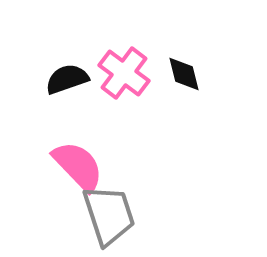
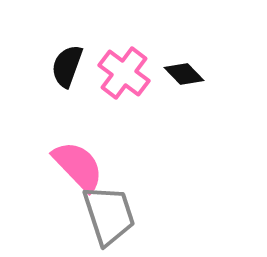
black diamond: rotated 30 degrees counterclockwise
black semicircle: moved 13 px up; rotated 51 degrees counterclockwise
